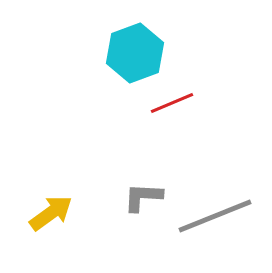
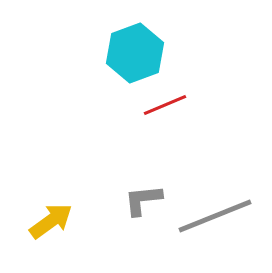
red line: moved 7 px left, 2 px down
gray L-shape: moved 3 px down; rotated 9 degrees counterclockwise
yellow arrow: moved 8 px down
